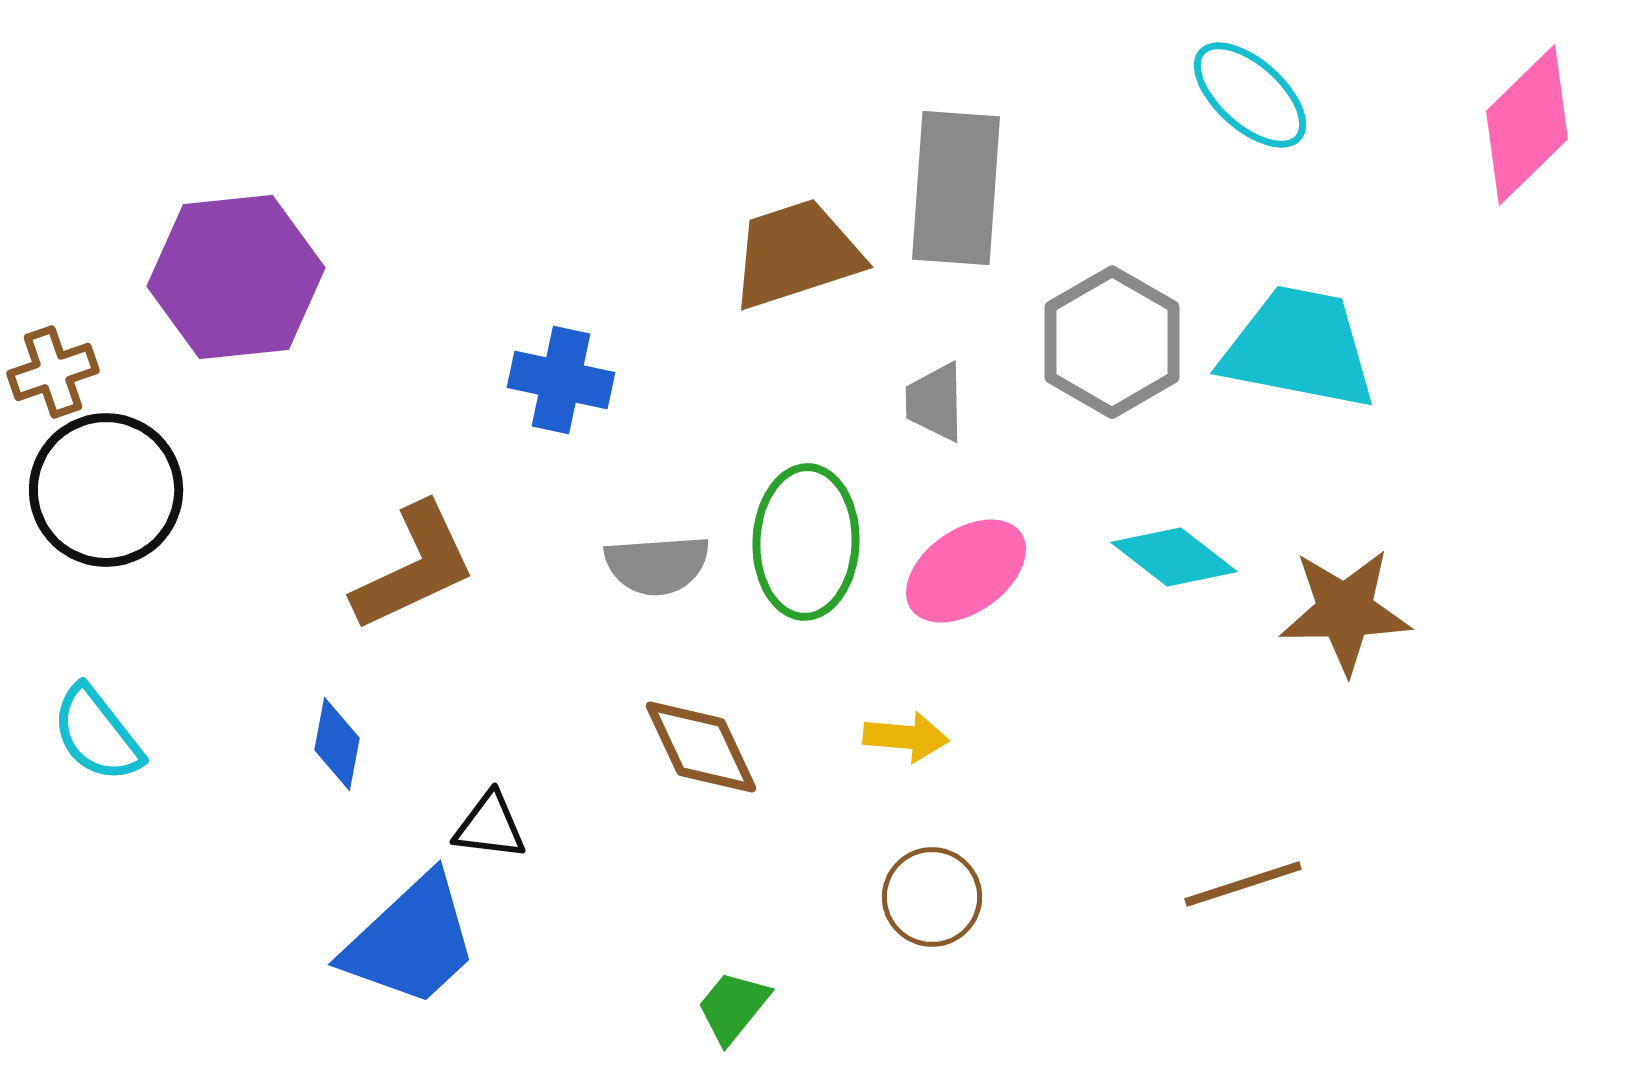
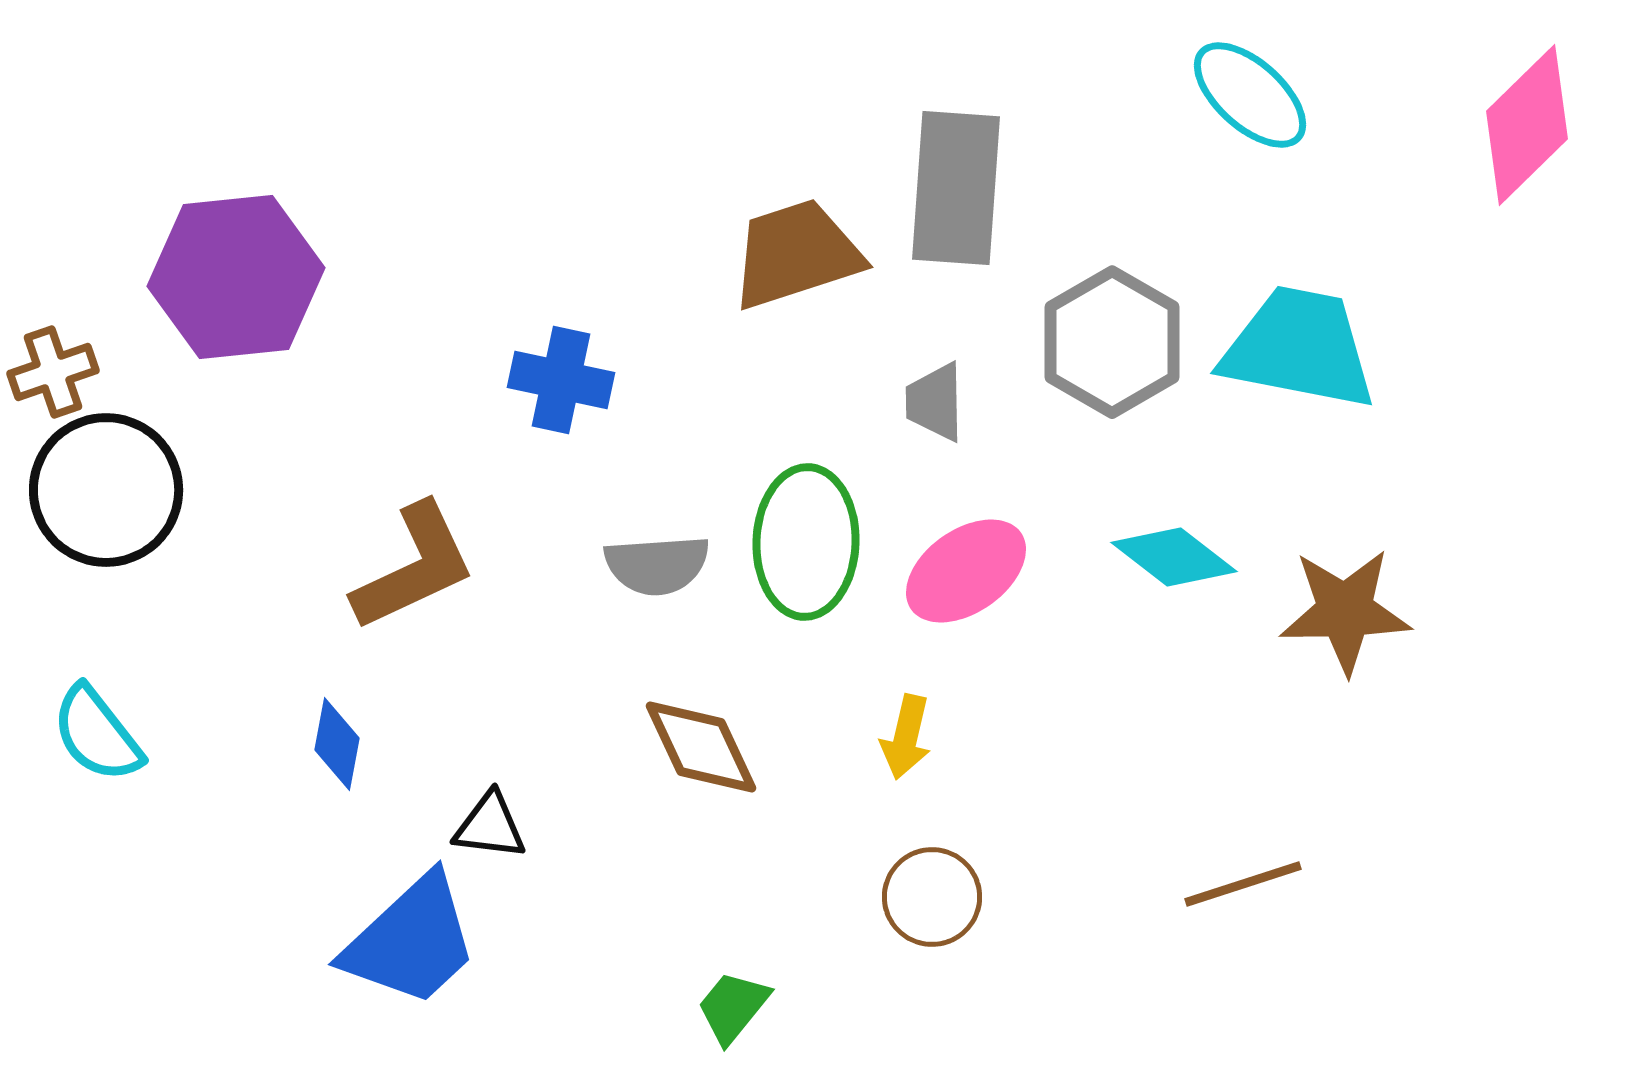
yellow arrow: rotated 98 degrees clockwise
